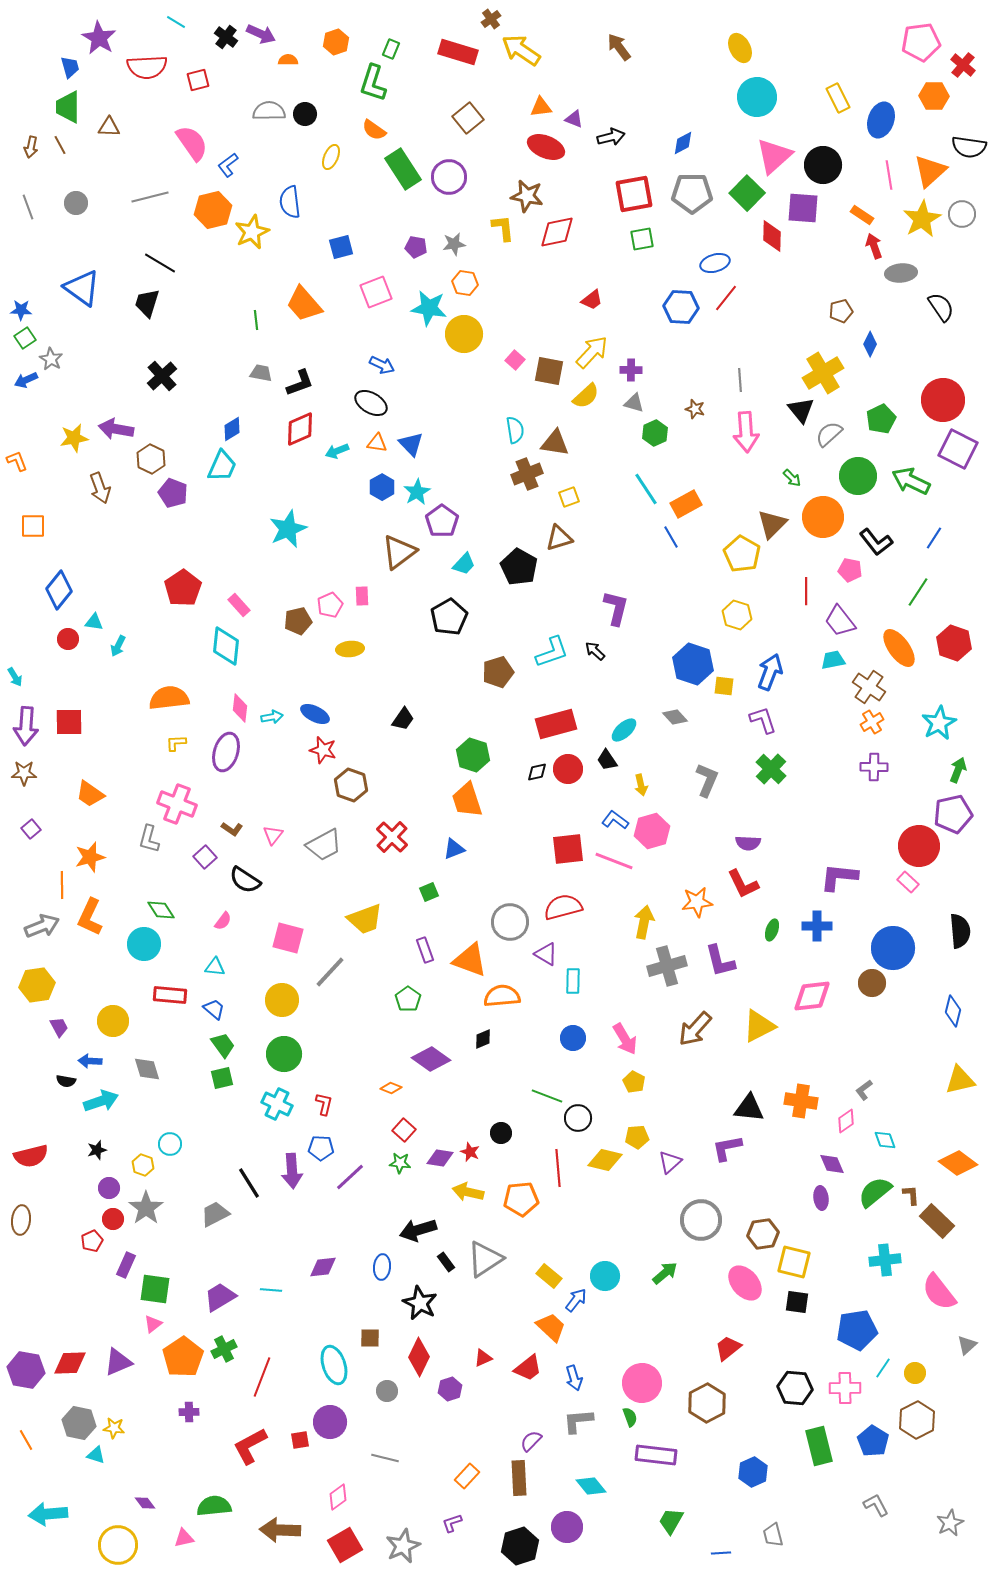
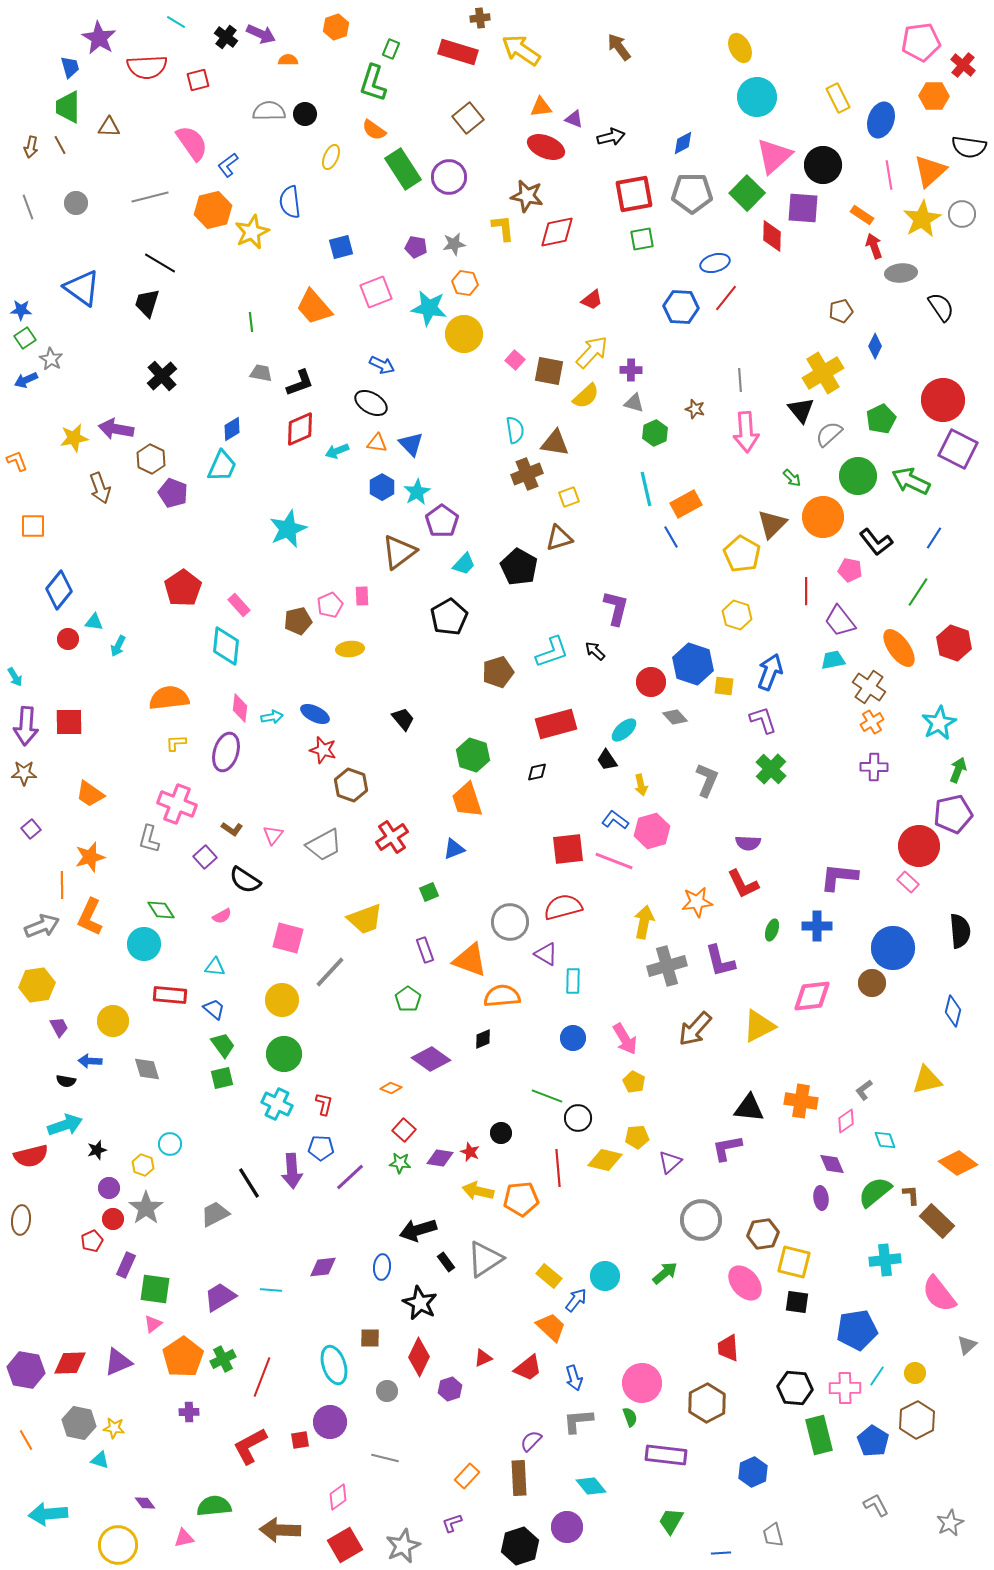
brown cross at (491, 19): moved 11 px left, 1 px up; rotated 30 degrees clockwise
orange hexagon at (336, 42): moved 15 px up
orange trapezoid at (304, 304): moved 10 px right, 3 px down
green line at (256, 320): moved 5 px left, 2 px down
blue diamond at (870, 344): moved 5 px right, 2 px down
cyan line at (646, 489): rotated 20 degrees clockwise
black trapezoid at (403, 719): rotated 75 degrees counterclockwise
red circle at (568, 769): moved 83 px right, 87 px up
red cross at (392, 837): rotated 12 degrees clockwise
pink semicircle at (223, 921): moved 1 px left, 5 px up; rotated 24 degrees clockwise
yellow triangle at (960, 1080): moved 33 px left
cyan arrow at (101, 1101): moved 36 px left, 24 px down
yellow arrow at (468, 1192): moved 10 px right, 1 px up
pink semicircle at (939, 1292): moved 2 px down
red trapezoid at (728, 1348): rotated 56 degrees counterclockwise
green cross at (224, 1349): moved 1 px left, 10 px down
cyan line at (883, 1368): moved 6 px left, 8 px down
green rectangle at (819, 1446): moved 11 px up
cyan triangle at (96, 1455): moved 4 px right, 5 px down
purple rectangle at (656, 1455): moved 10 px right
